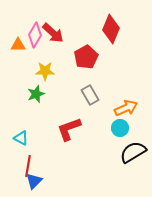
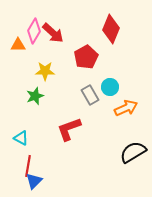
pink diamond: moved 1 px left, 4 px up
green star: moved 1 px left, 2 px down
cyan circle: moved 10 px left, 41 px up
